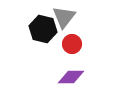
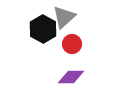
gray triangle: rotated 10 degrees clockwise
black hexagon: rotated 16 degrees clockwise
